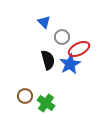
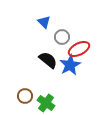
black semicircle: rotated 36 degrees counterclockwise
blue star: moved 1 px down
